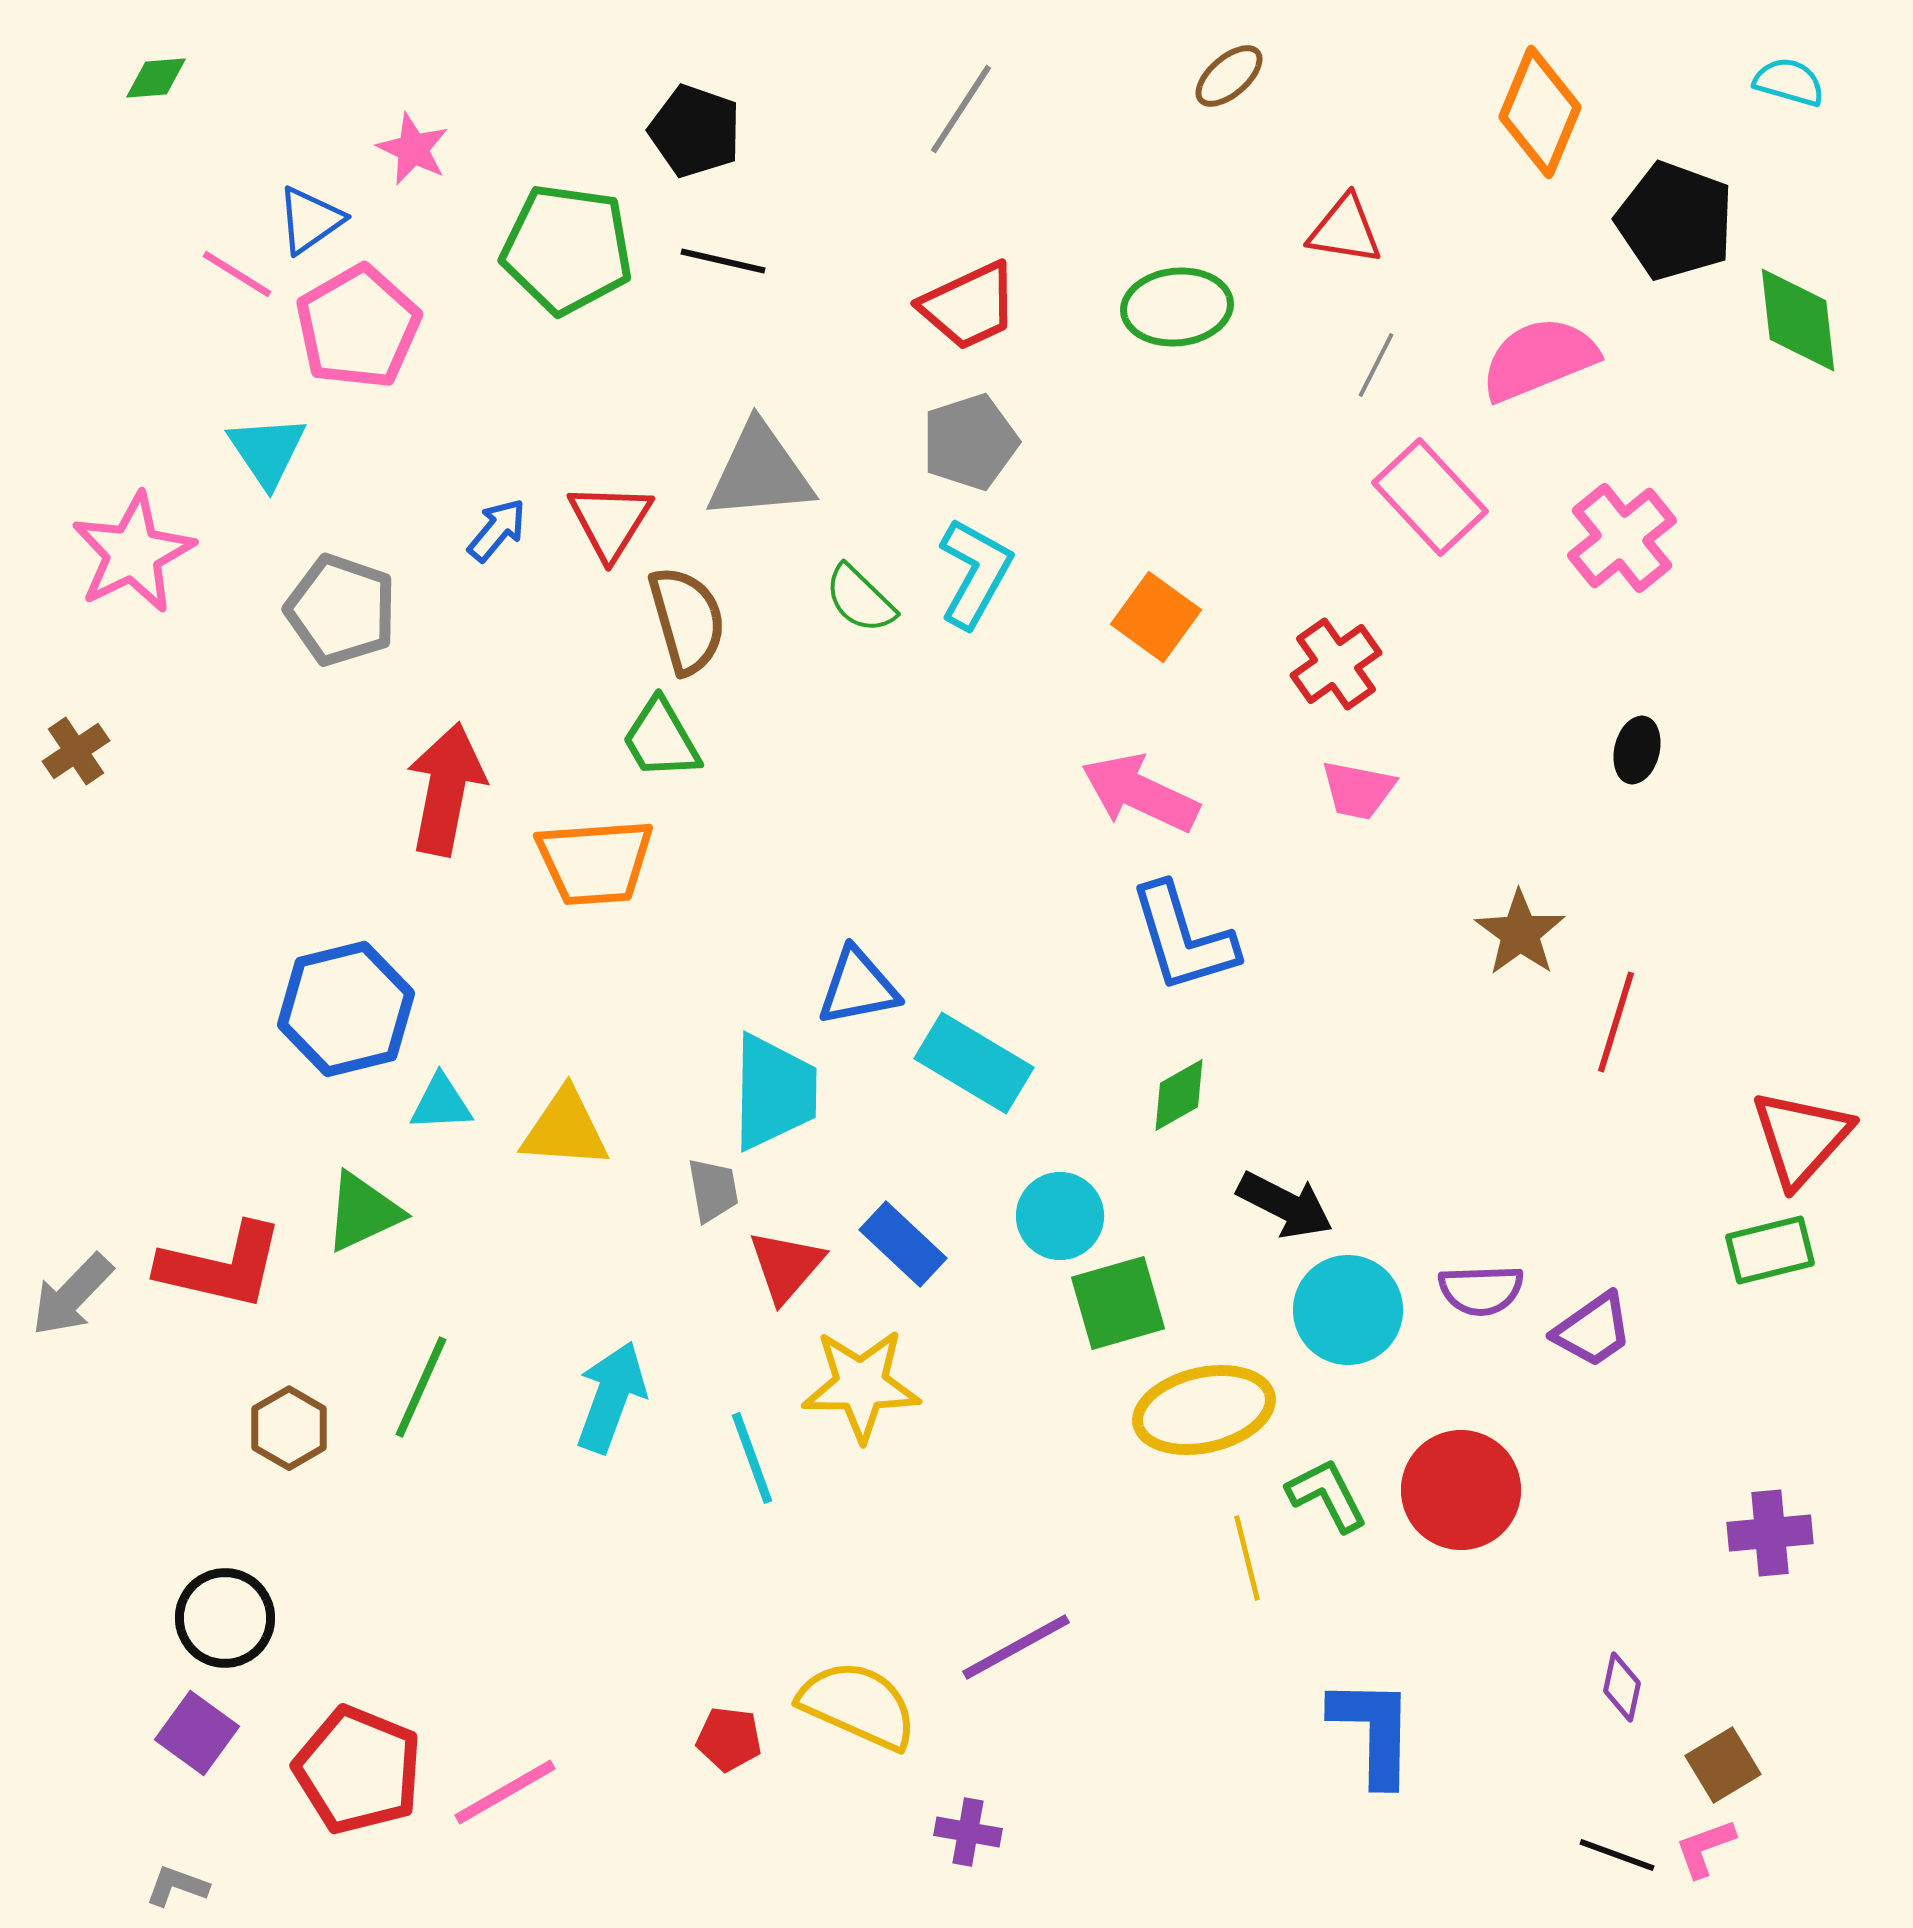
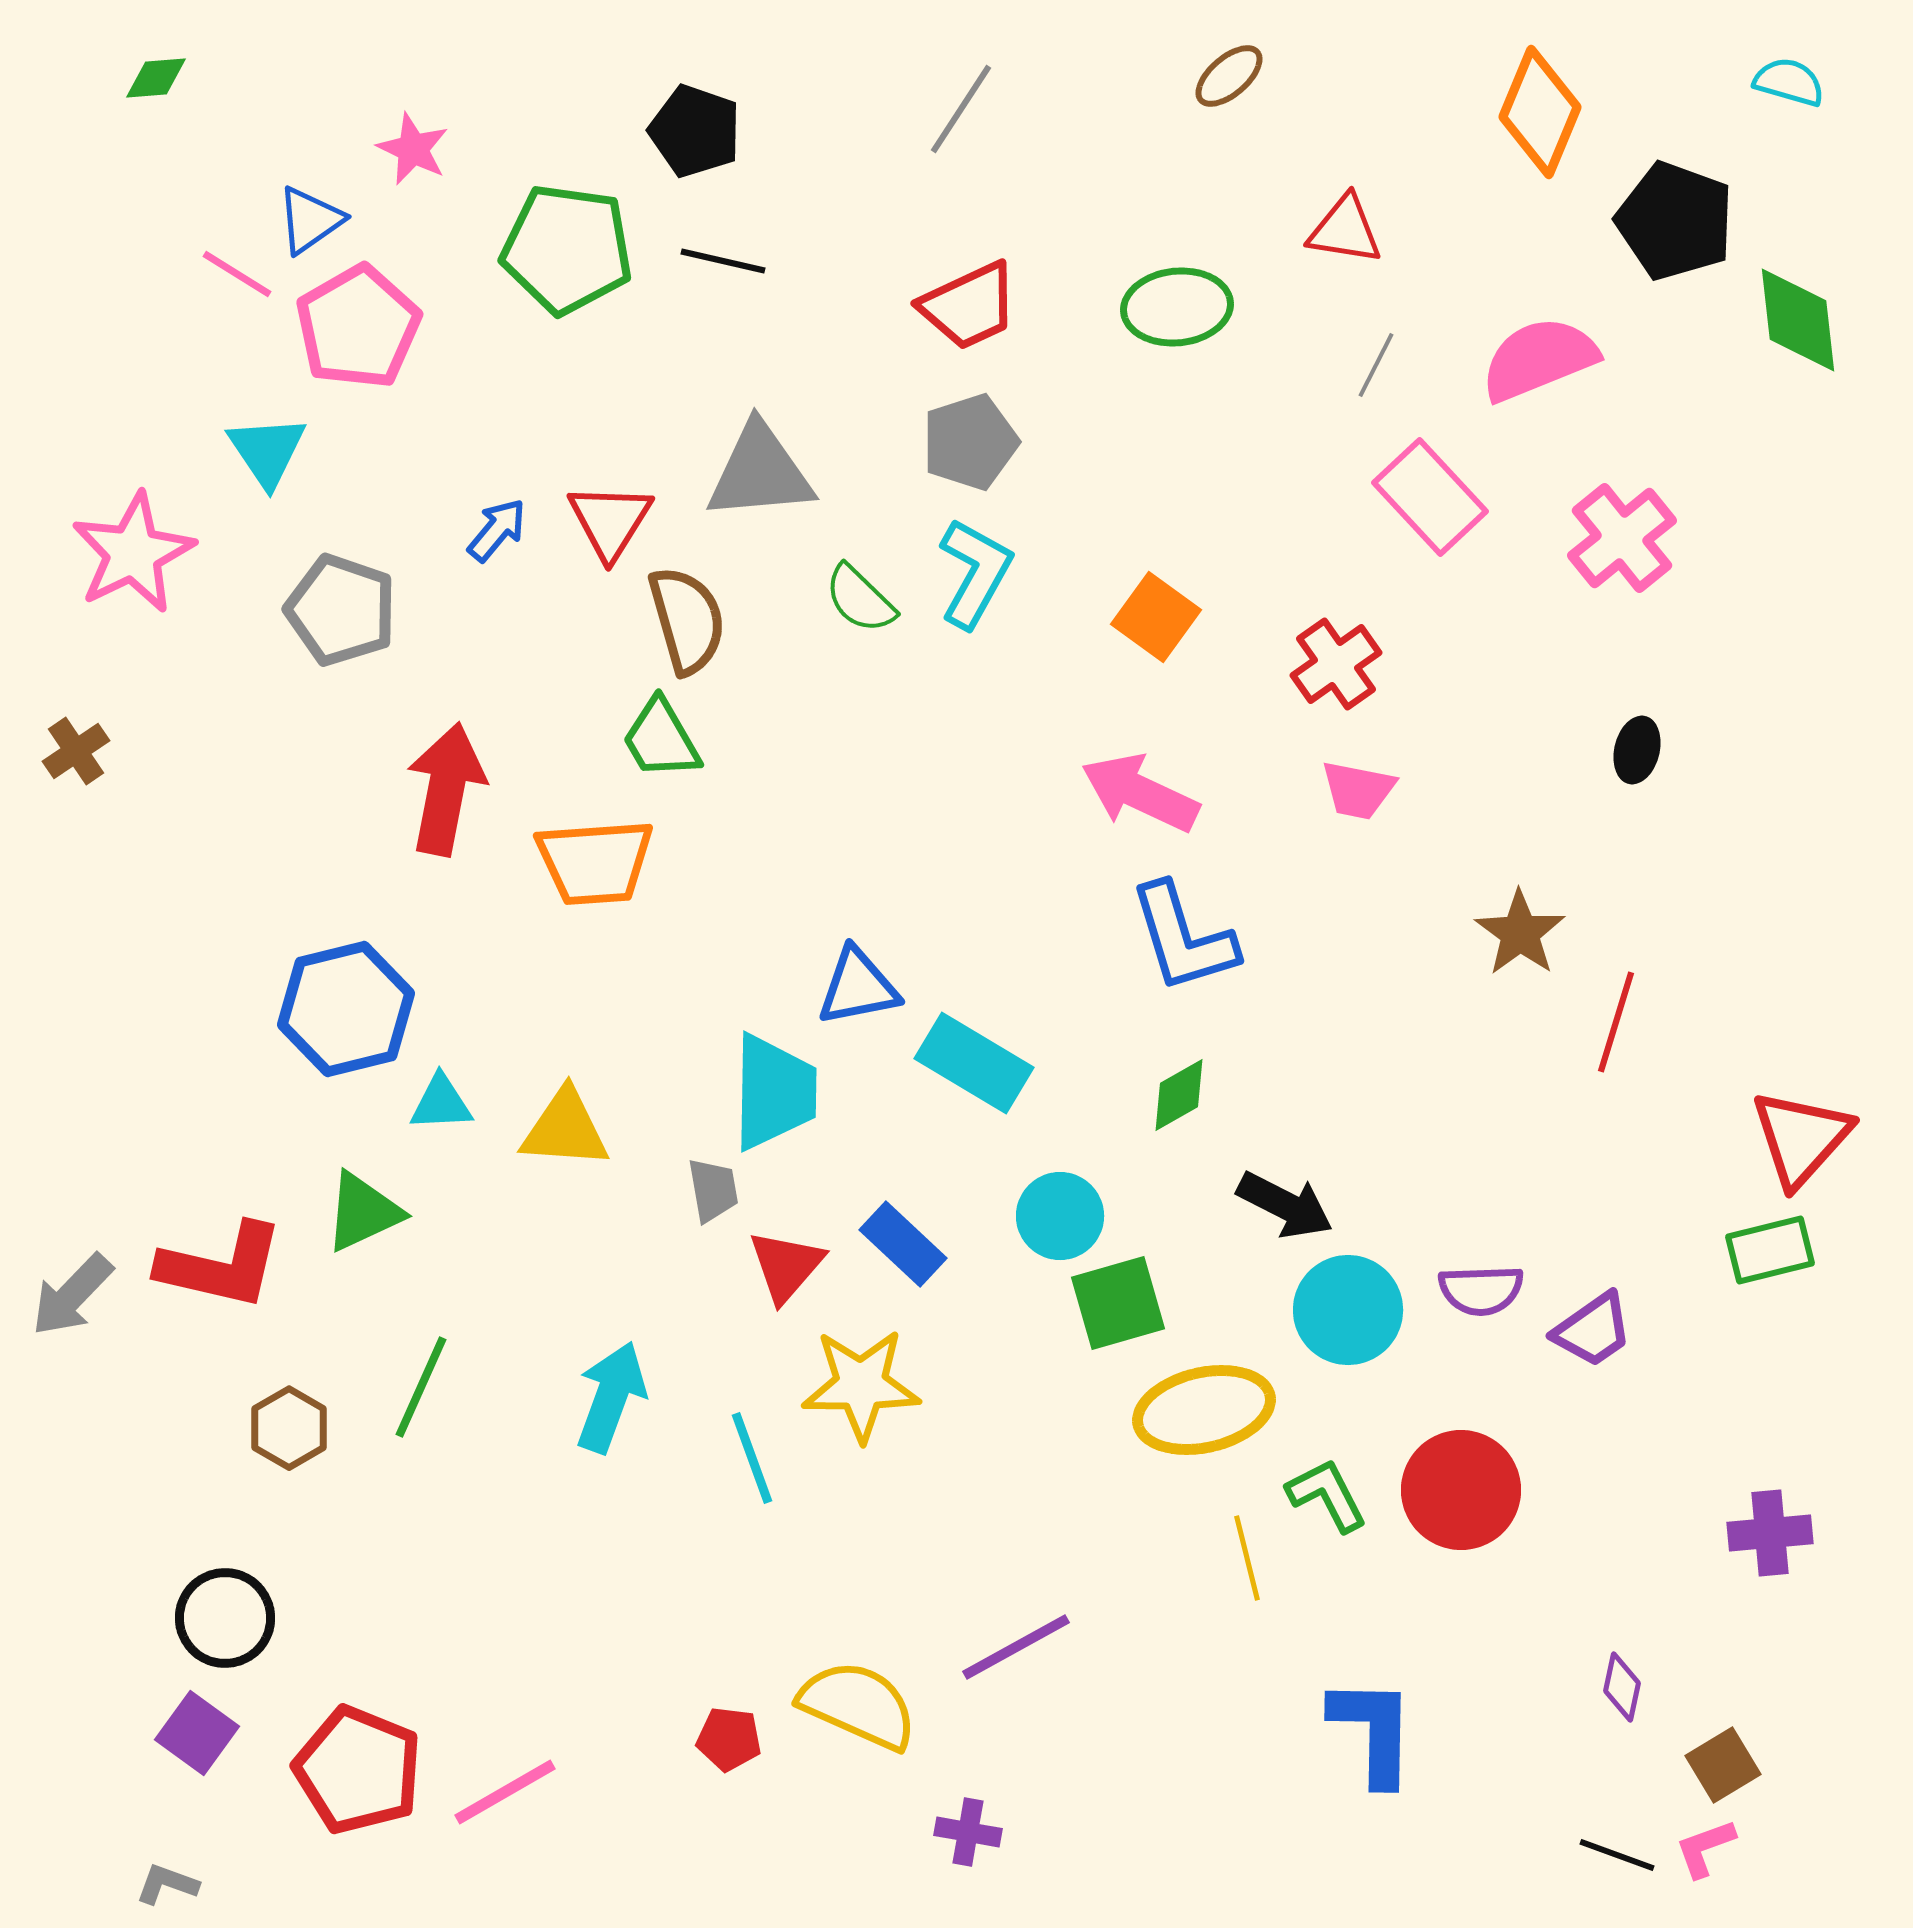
gray L-shape at (177, 1886): moved 10 px left, 2 px up
